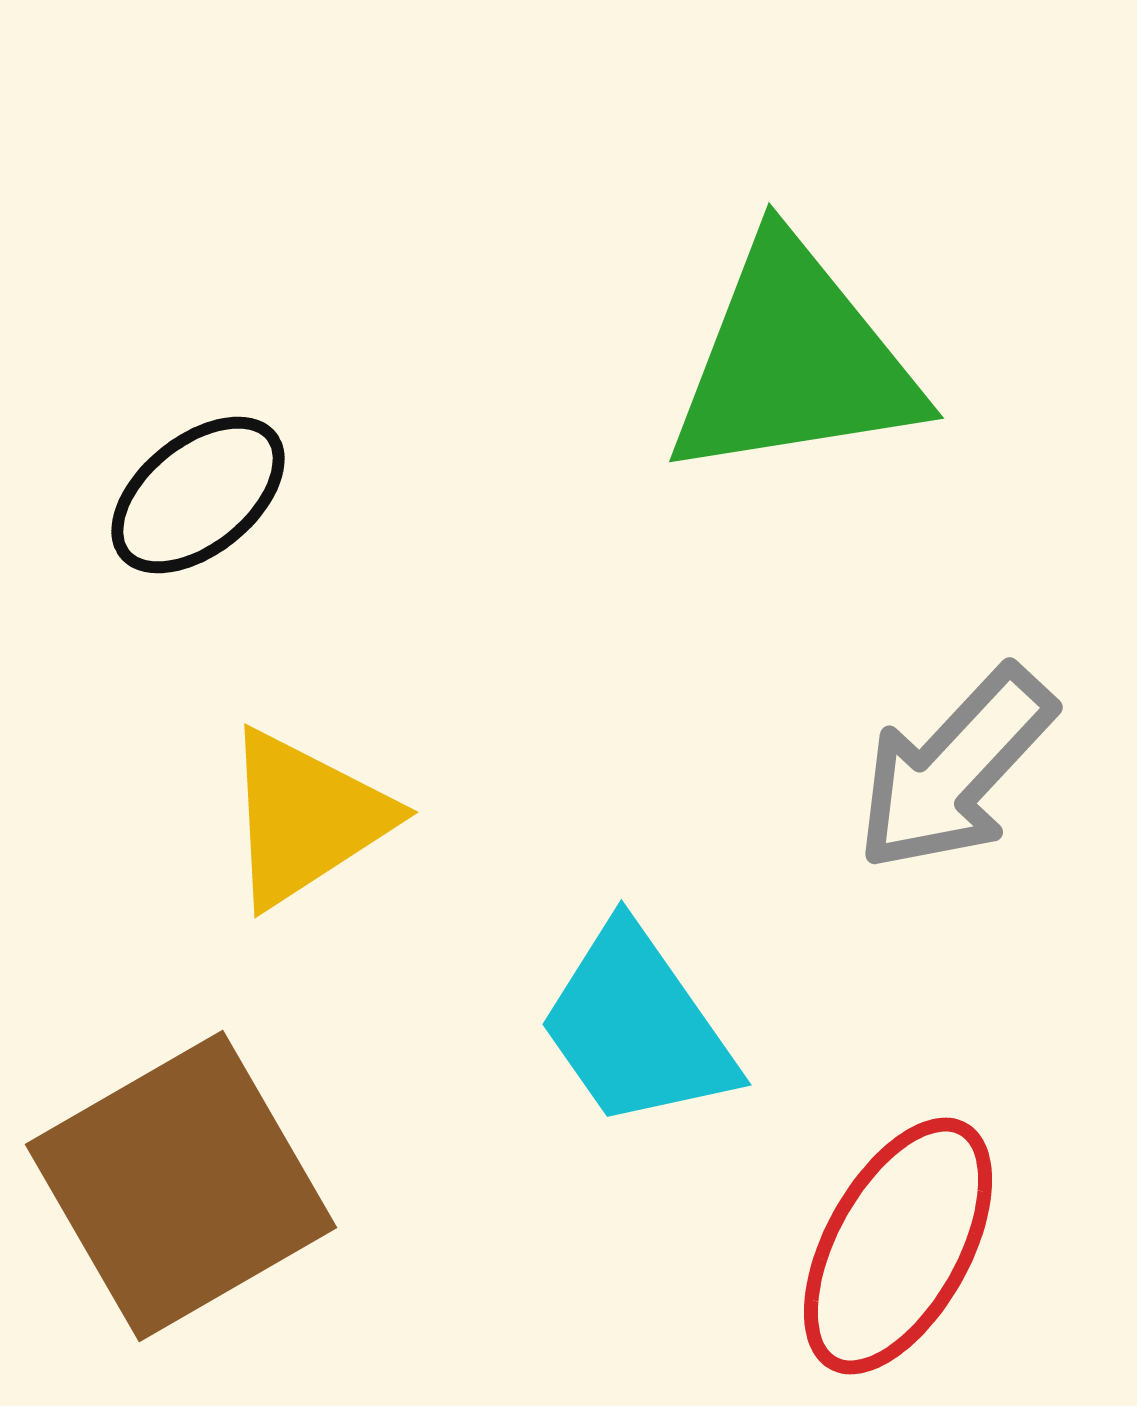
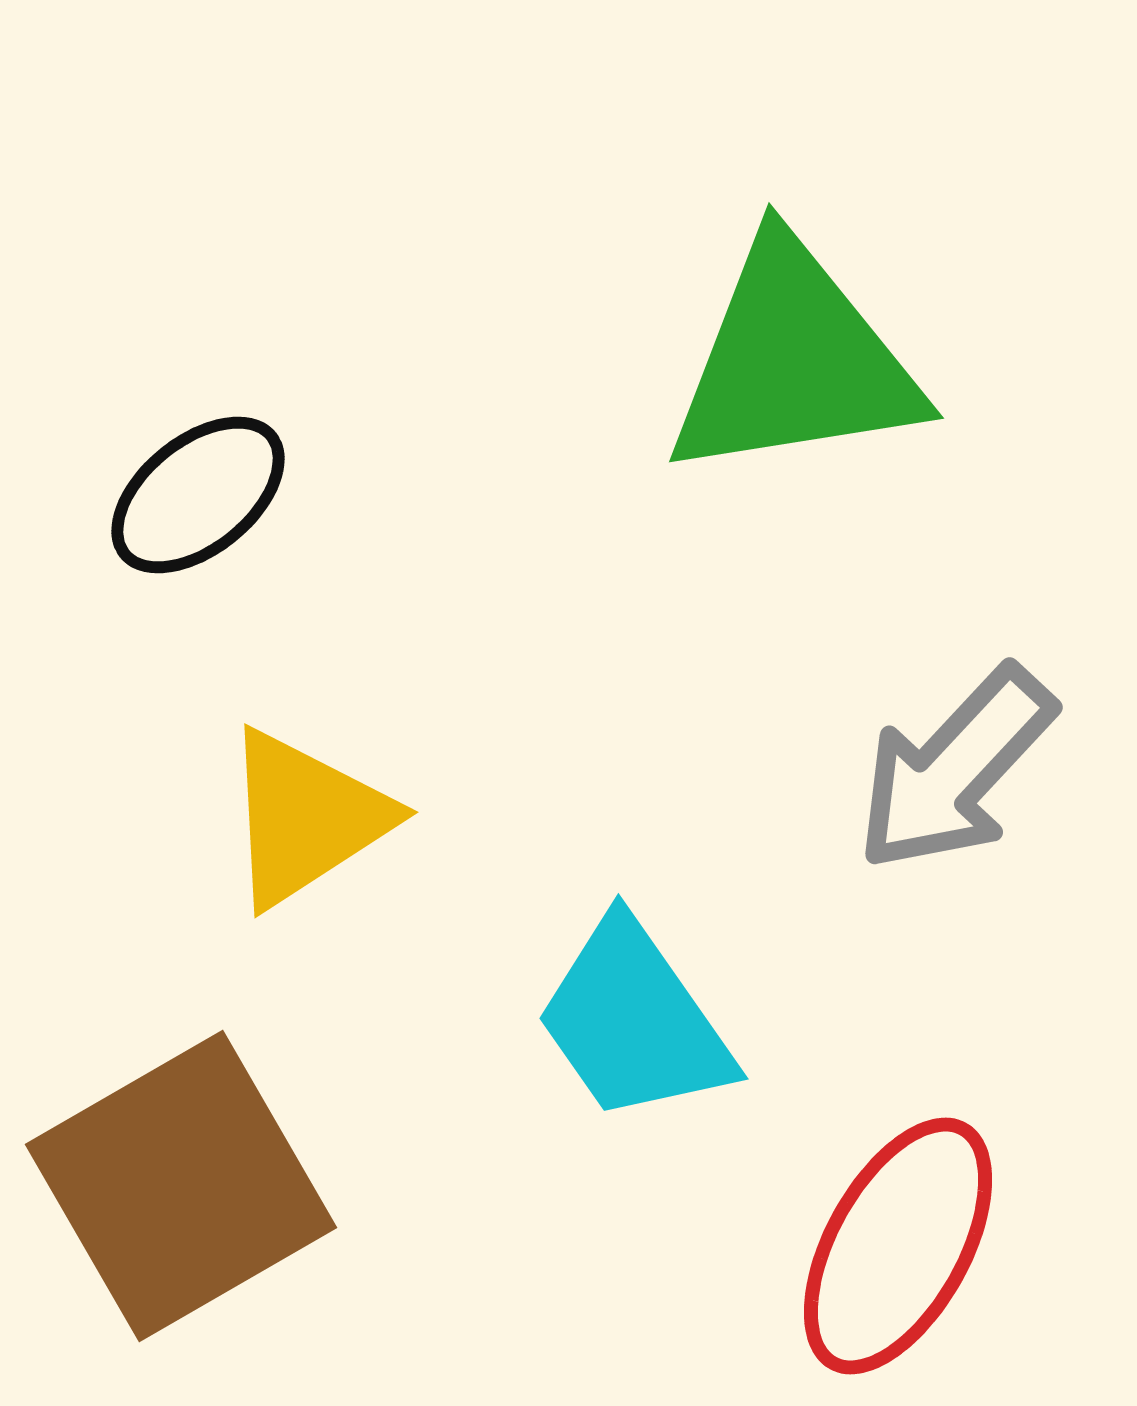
cyan trapezoid: moved 3 px left, 6 px up
